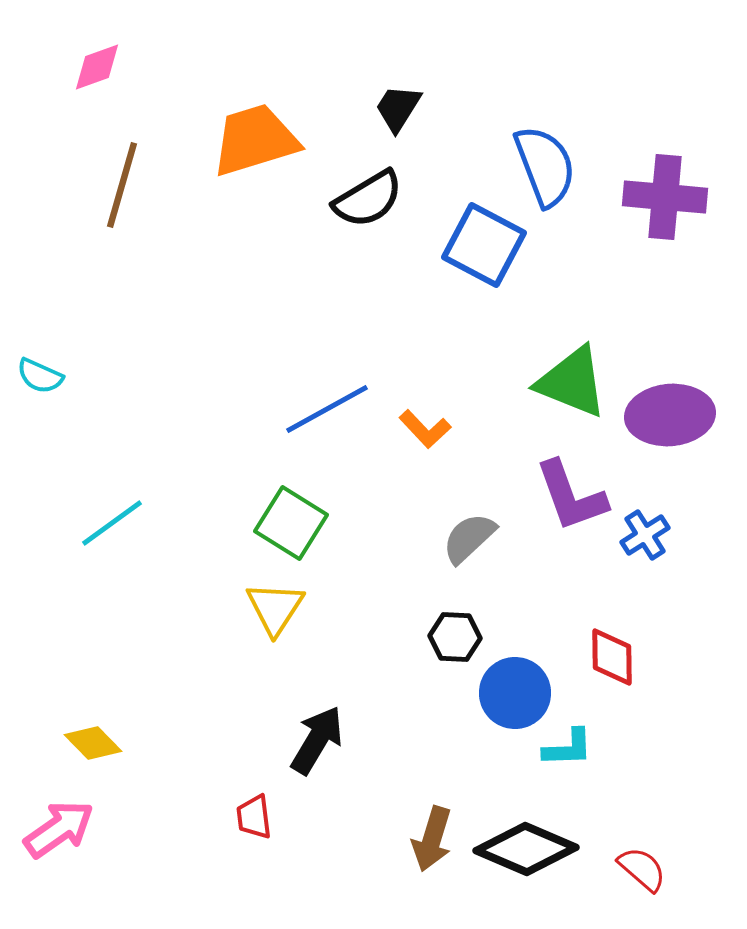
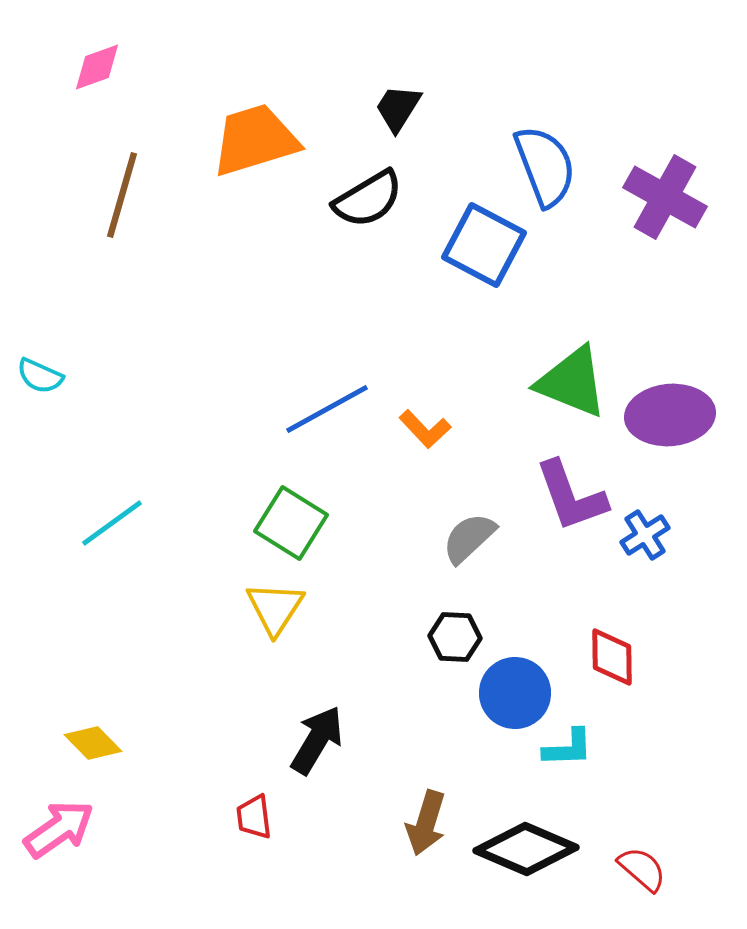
brown line: moved 10 px down
purple cross: rotated 24 degrees clockwise
brown arrow: moved 6 px left, 16 px up
